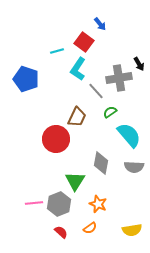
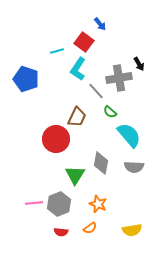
green semicircle: rotated 104 degrees counterclockwise
green triangle: moved 6 px up
red semicircle: rotated 144 degrees clockwise
